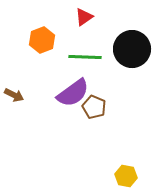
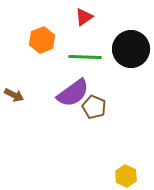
black circle: moved 1 px left
yellow hexagon: rotated 15 degrees clockwise
